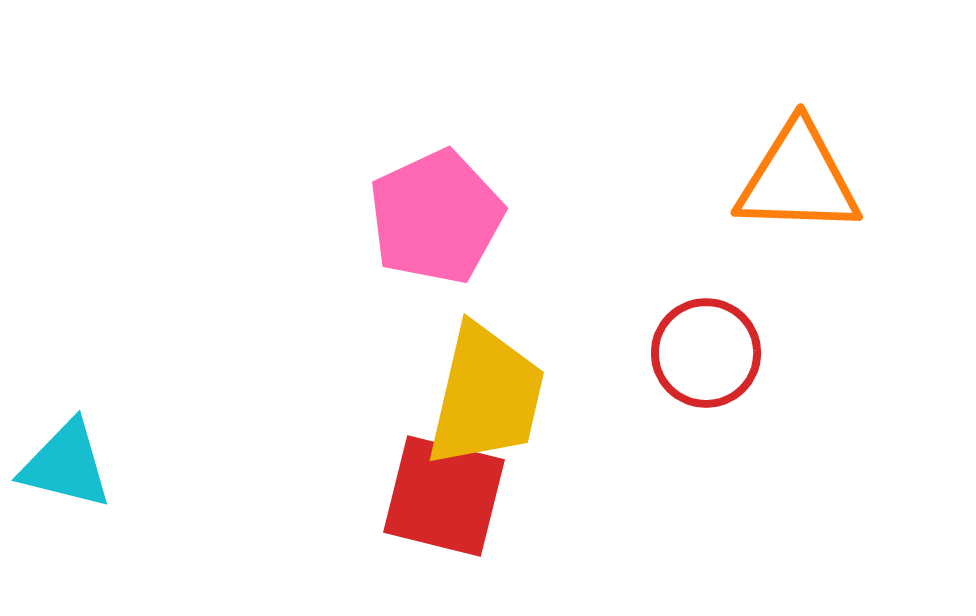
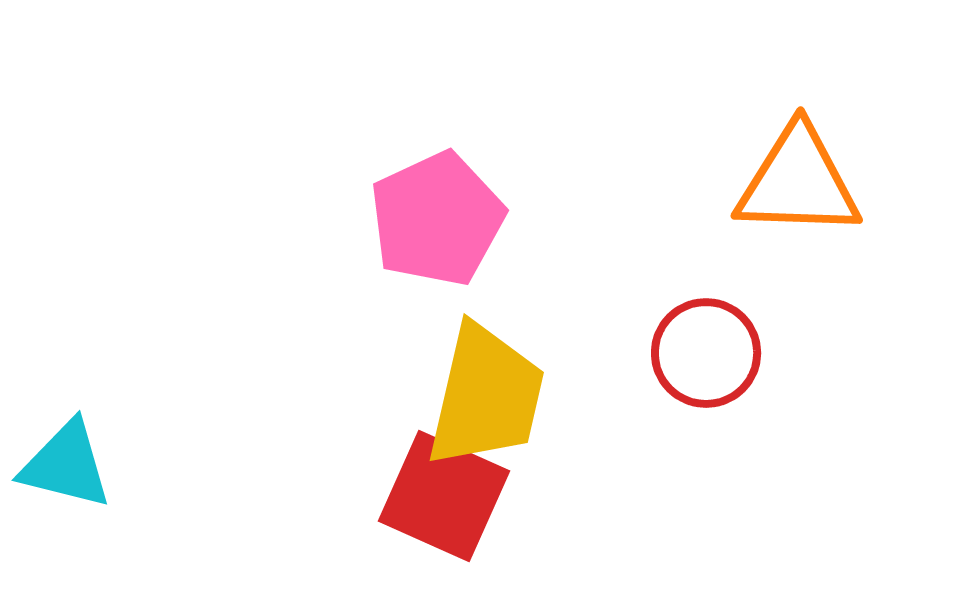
orange triangle: moved 3 px down
pink pentagon: moved 1 px right, 2 px down
red square: rotated 10 degrees clockwise
